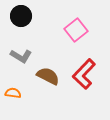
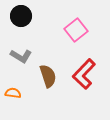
brown semicircle: rotated 45 degrees clockwise
